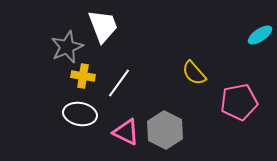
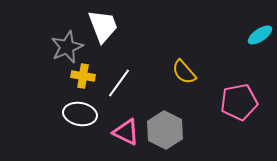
yellow semicircle: moved 10 px left, 1 px up
